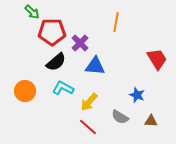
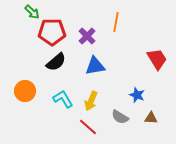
purple cross: moved 7 px right, 7 px up
blue triangle: rotated 15 degrees counterclockwise
cyan L-shape: moved 11 px down; rotated 30 degrees clockwise
yellow arrow: moved 2 px right, 1 px up; rotated 18 degrees counterclockwise
brown triangle: moved 3 px up
